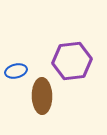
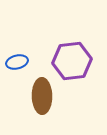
blue ellipse: moved 1 px right, 9 px up
